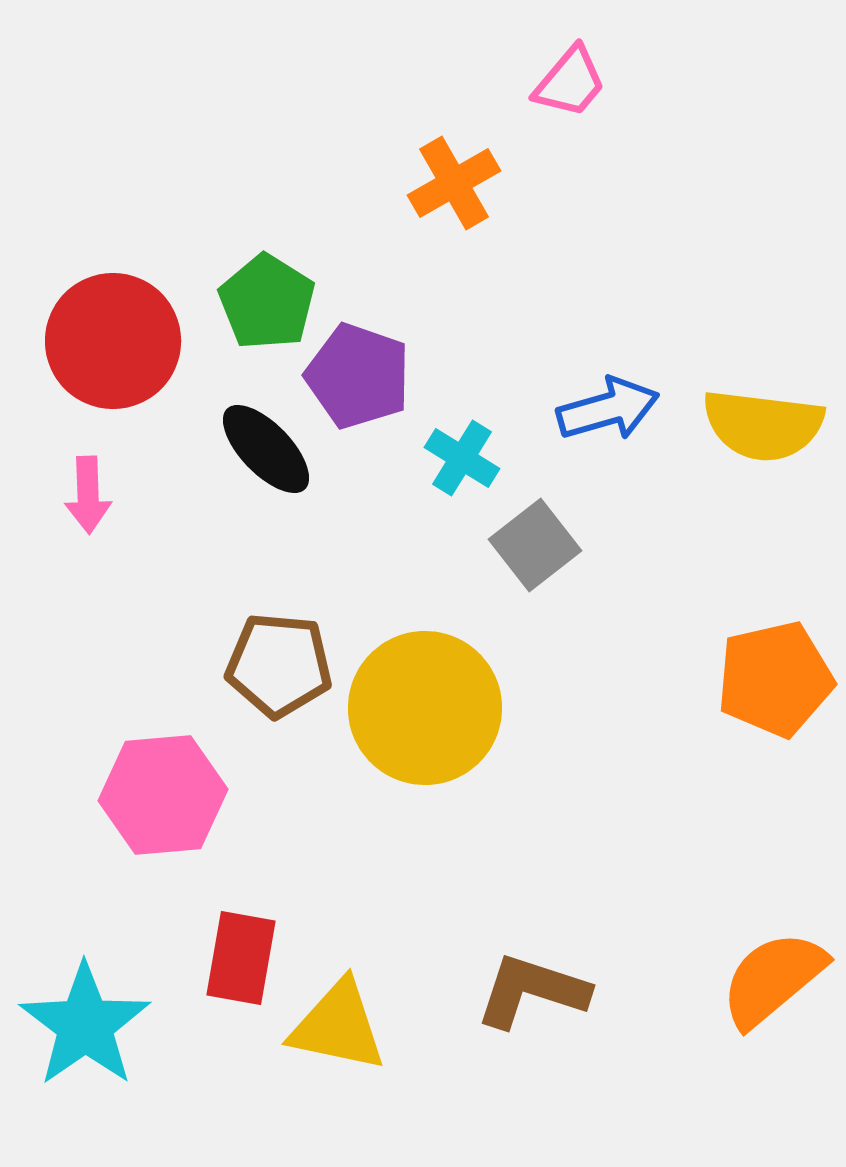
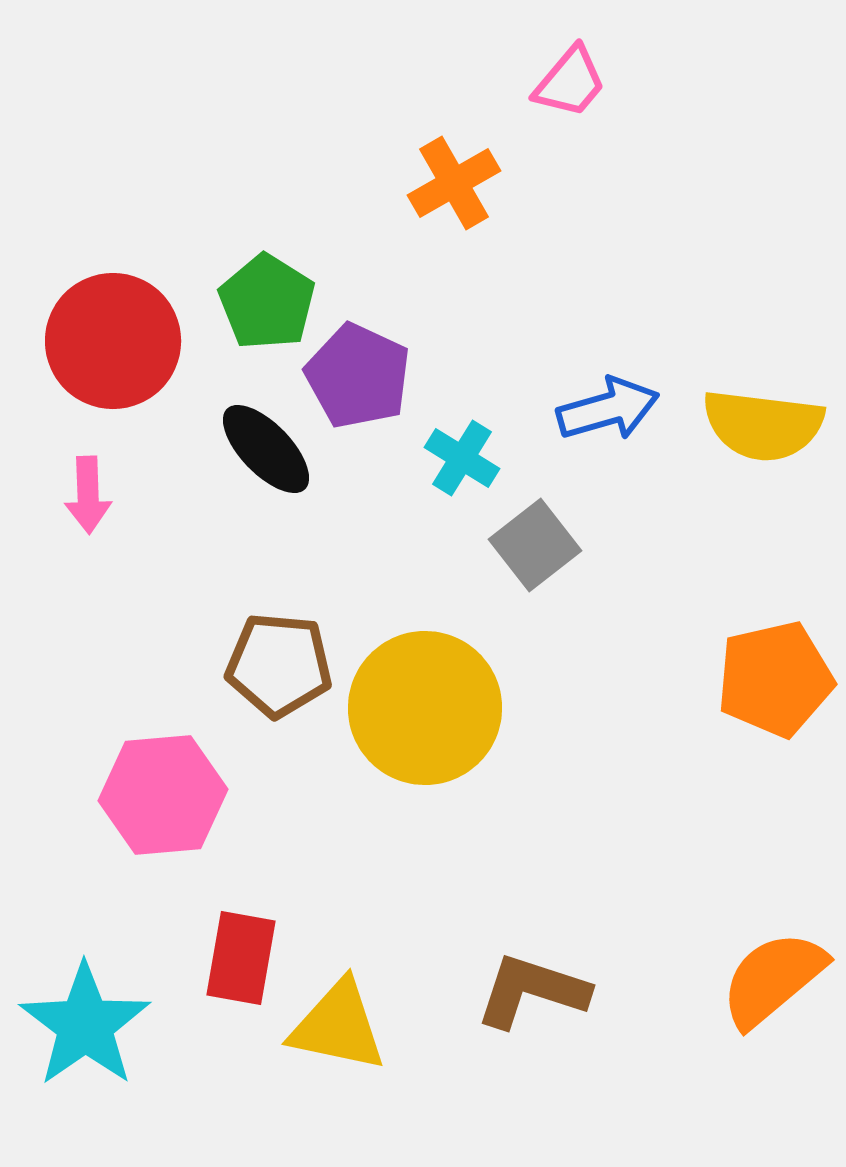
purple pentagon: rotated 6 degrees clockwise
